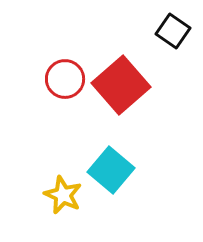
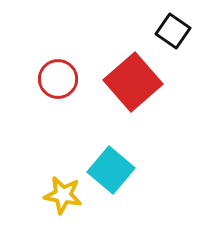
red circle: moved 7 px left
red square: moved 12 px right, 3 px up
yellow star: rotated 15 degrees counterclockwise
